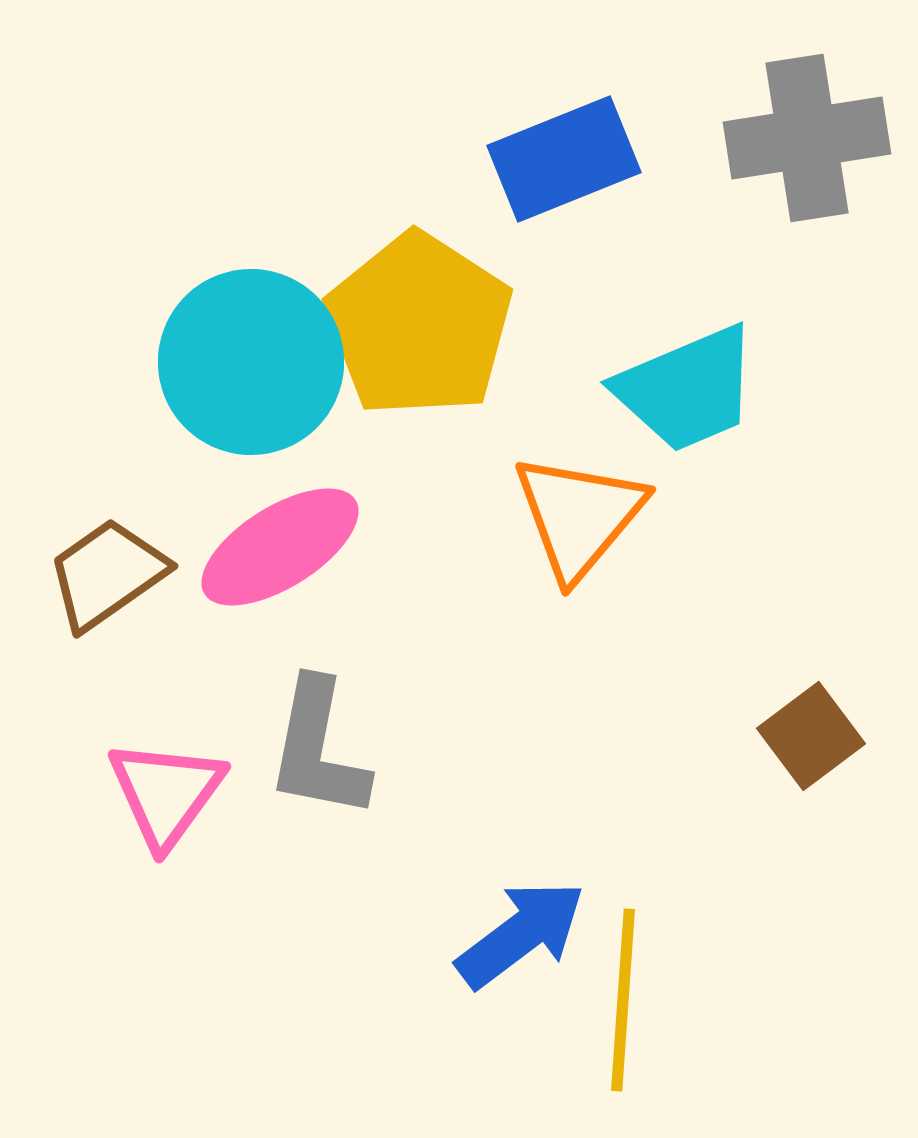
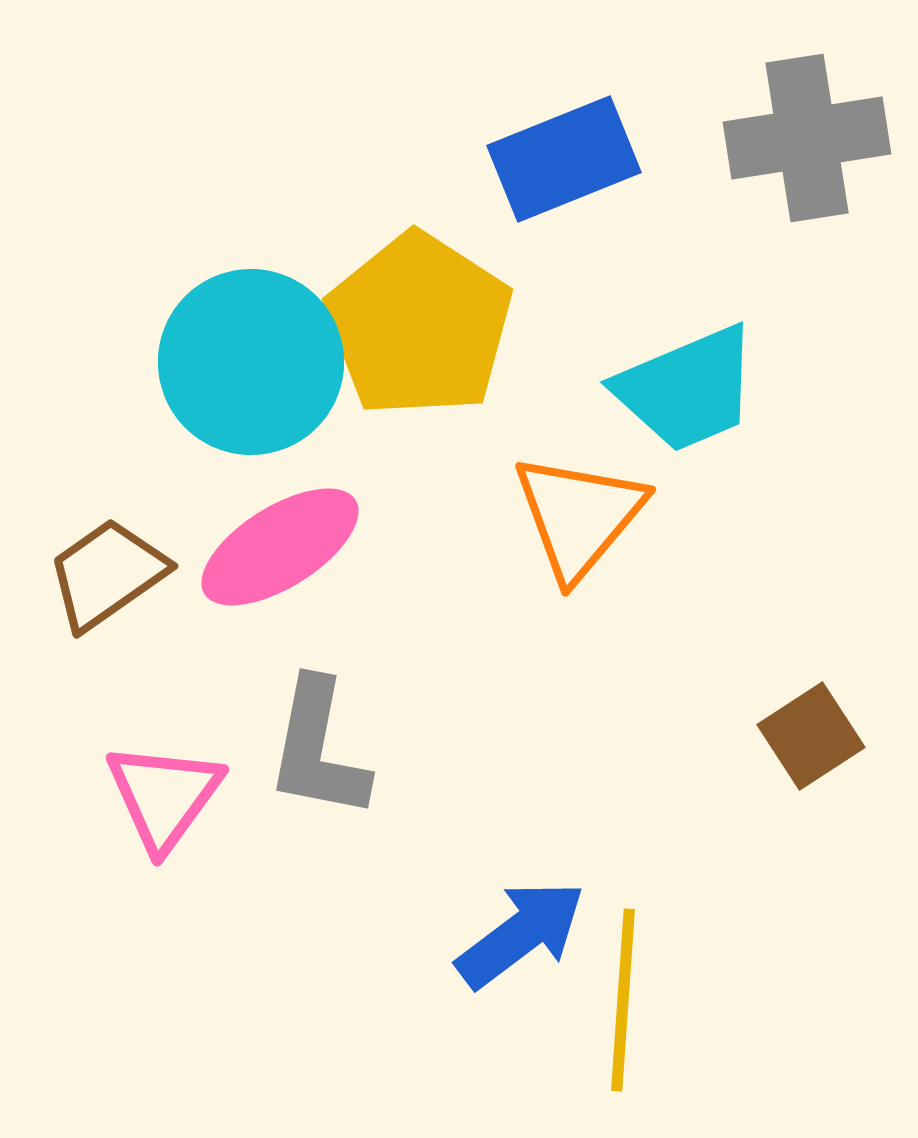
brown square: rotated 4 degrees clockwise
pink triangle: moved 2 px left, 3 px down
